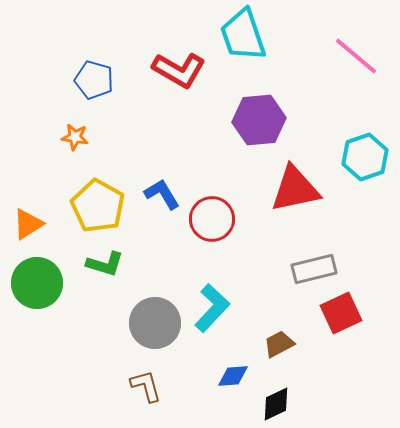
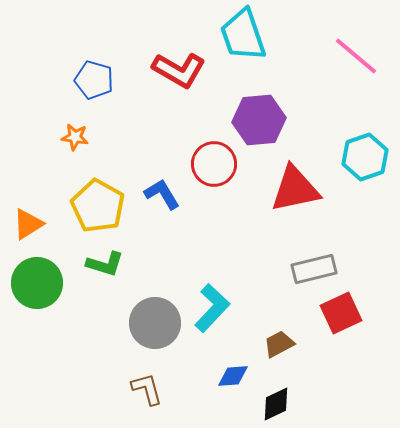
red circle: moved 2 px right, 55 px up
brown L-shape: moved 1 px right, 3 px down
